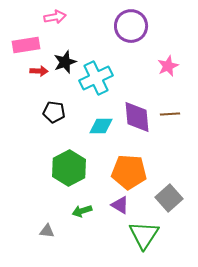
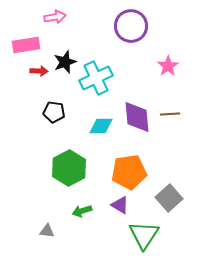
pink star: rotated 10 degrees counterclockwise
orange pentagon: rotated 12 degrees counterclockwise
